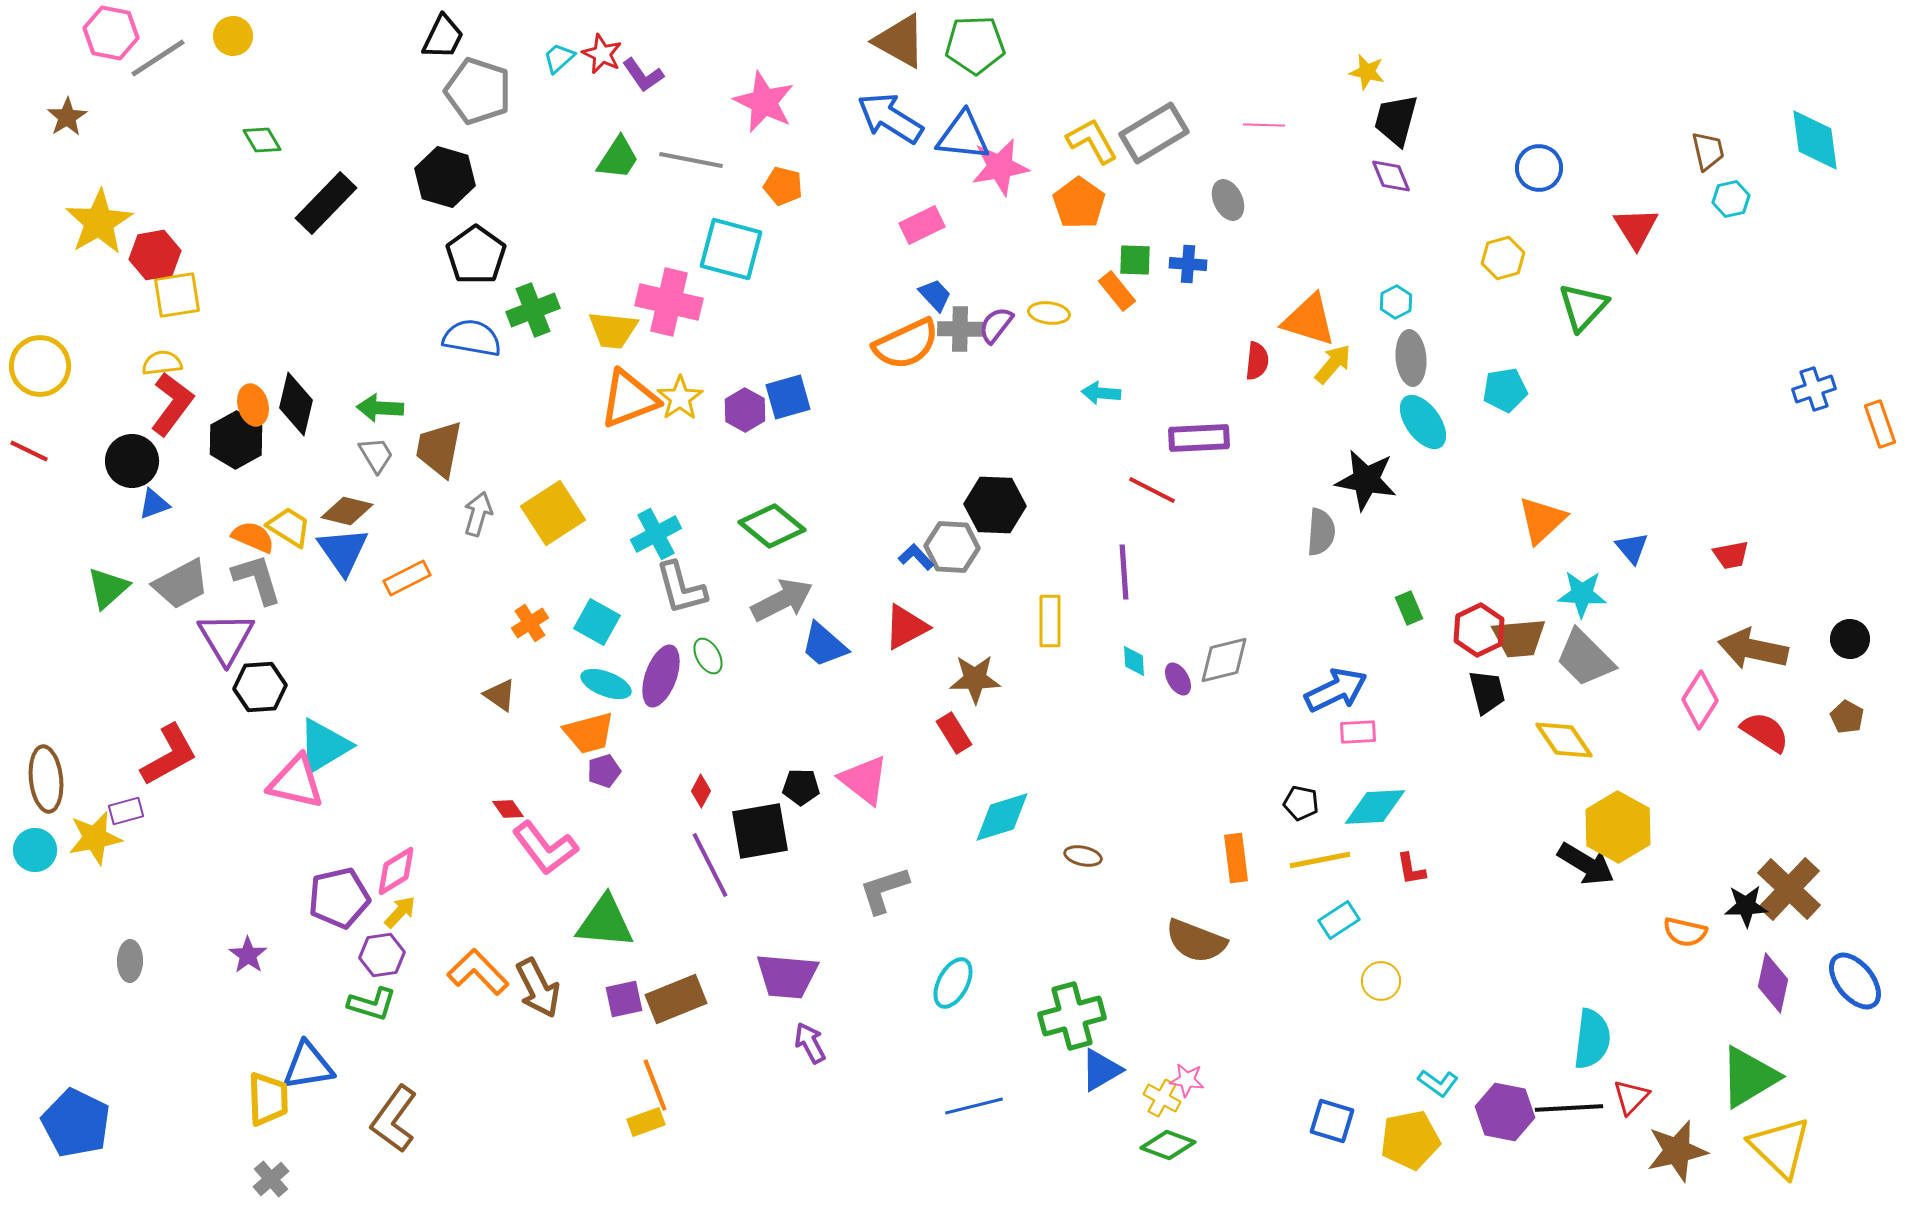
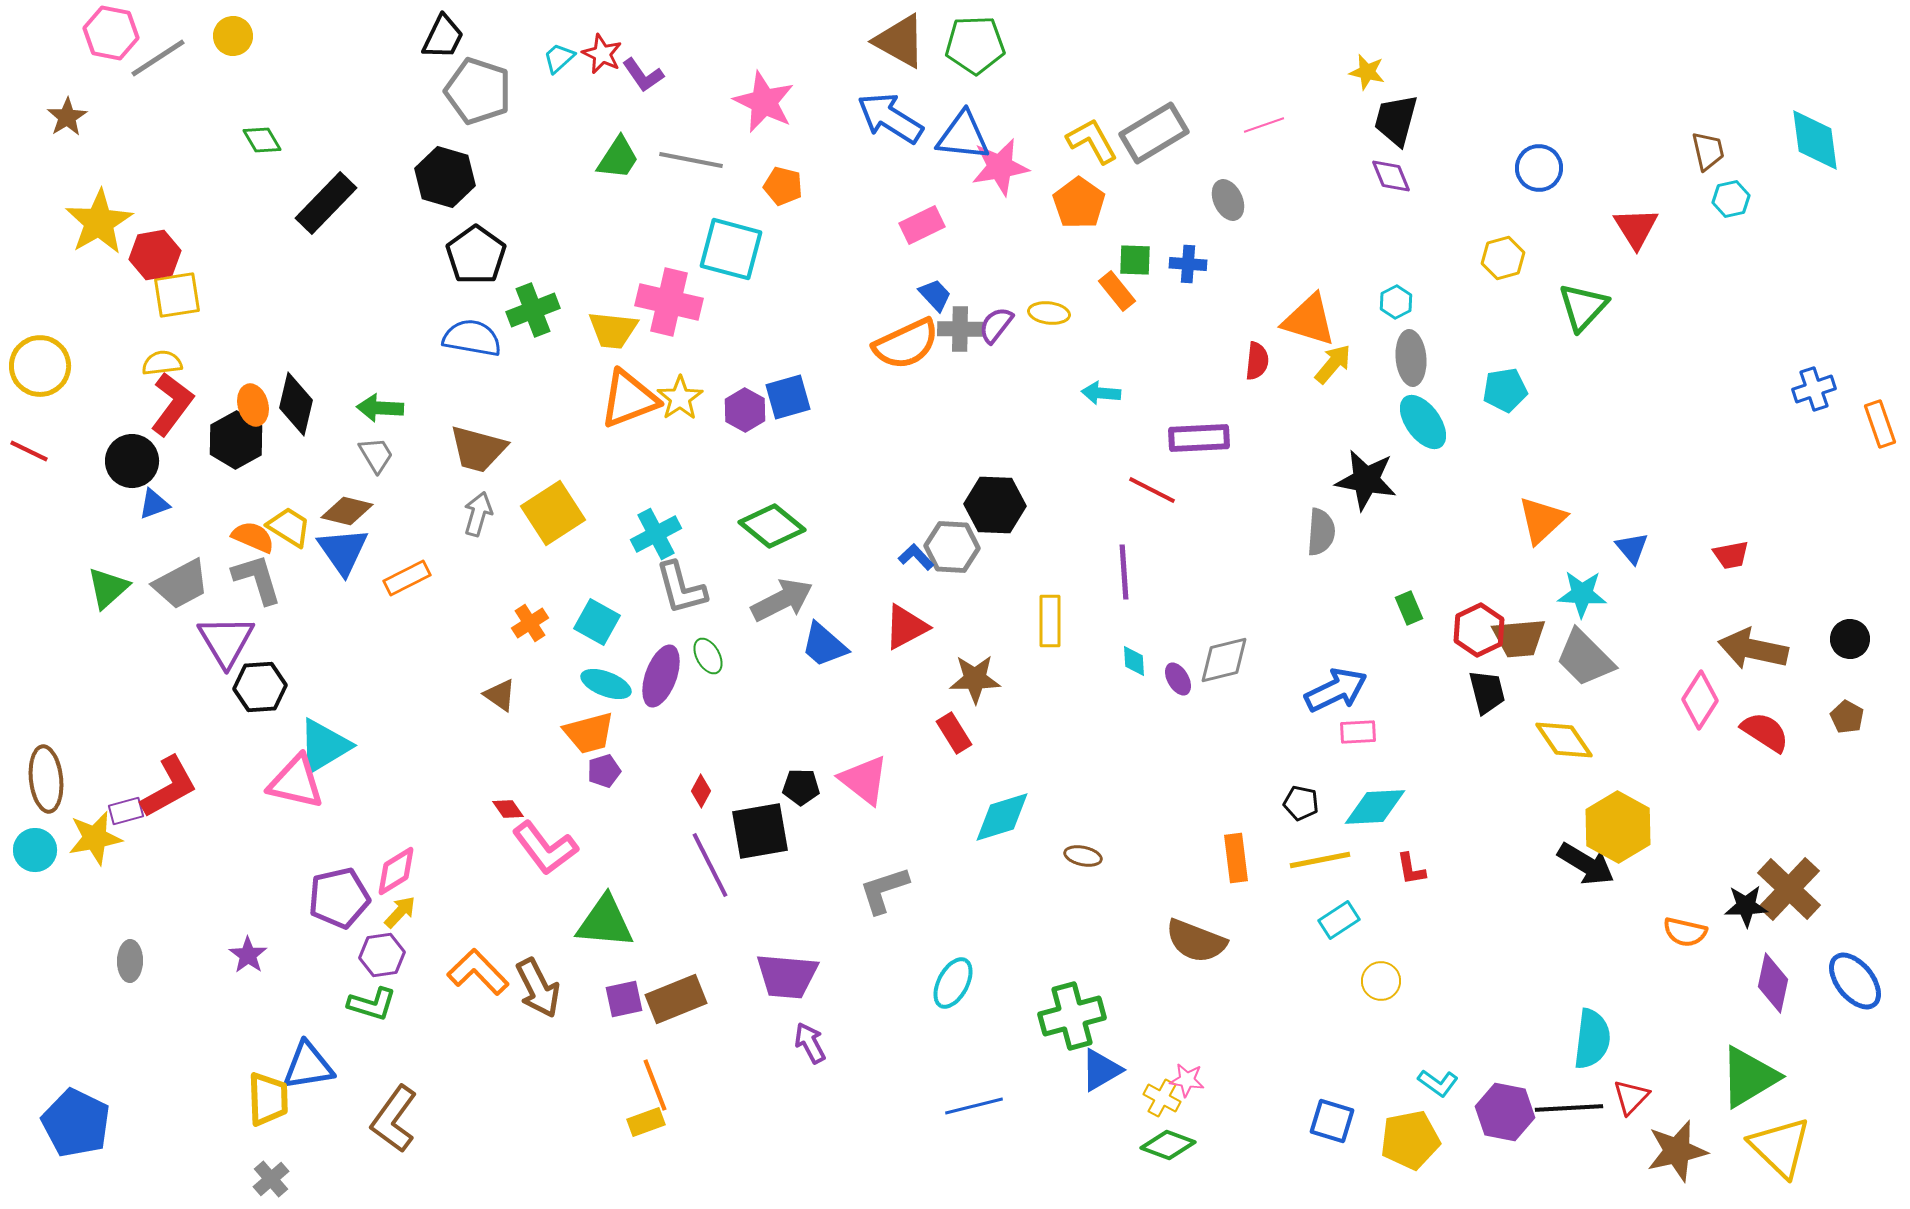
pink line at (1264, 125): rotated 21 degrees counterclockwise
brown trapezoid at (439, 449): moved 39 px right; rotated 86 degrees counterclockwise
purple triangle at (226, 638): moved 3 px down
red L-shape at (169, 755): moved 32 px down
